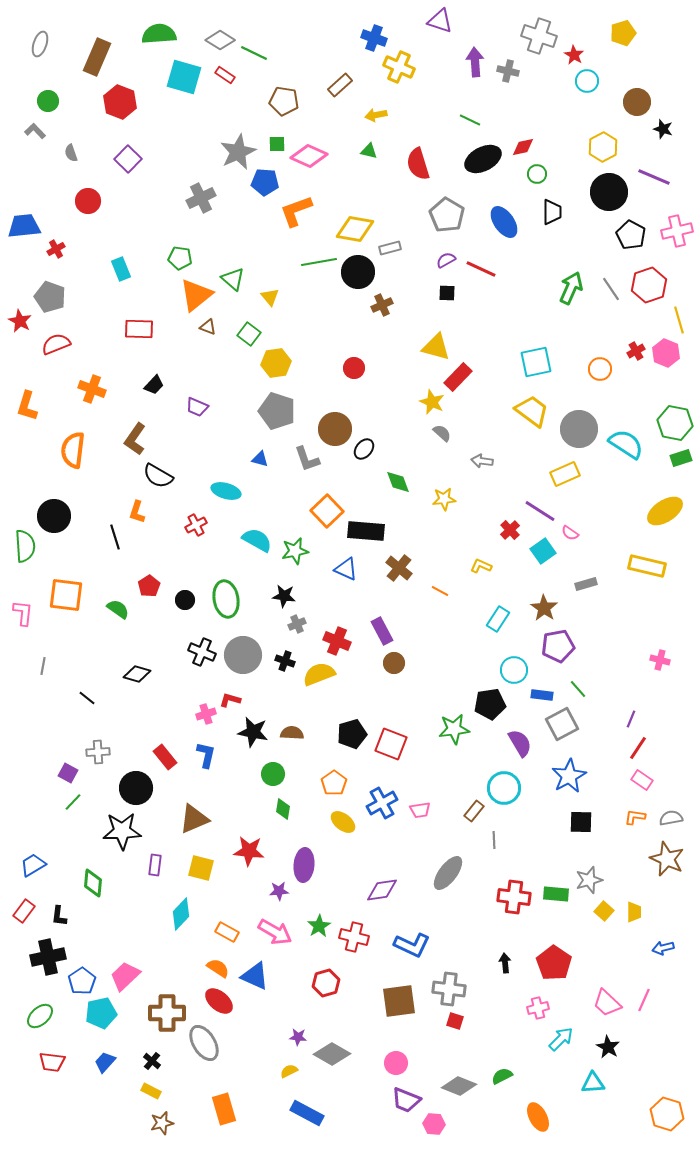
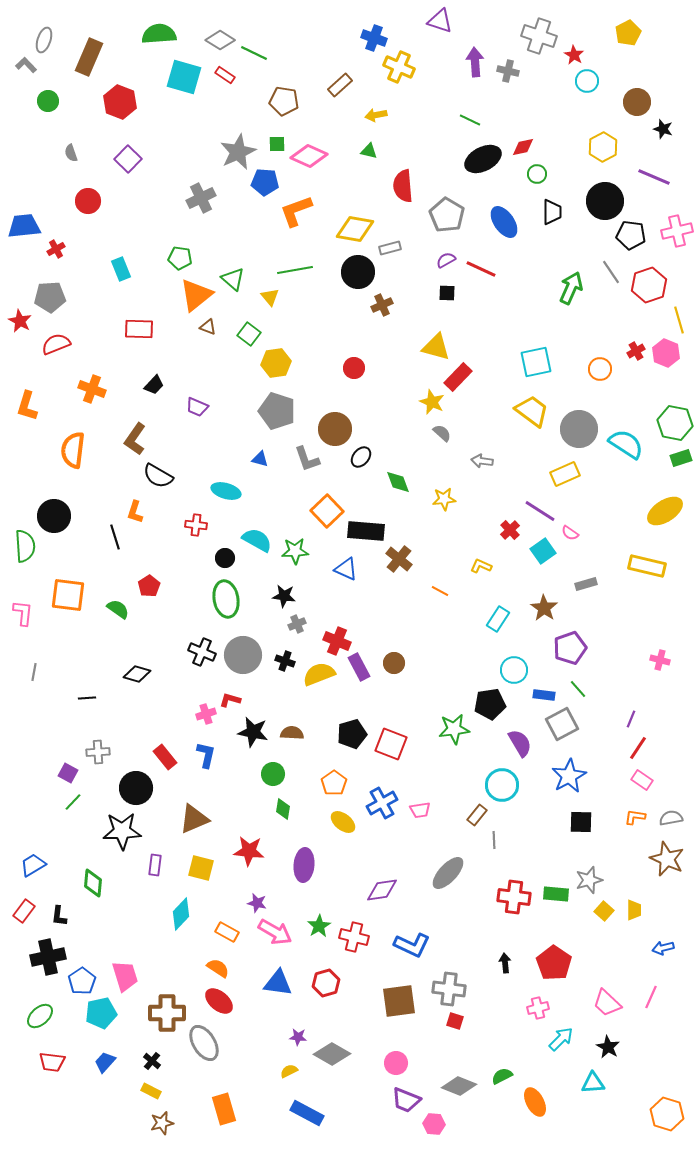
yellow pentagon at (623, 33): moved 5 px right; rotated 10 degrees counterclockwise
gray ellipse at (40, 44): moved 4 px right, 4 px up
brown rectangle at (97, 57): moved 8 px left
gray L-shape at (35, 131): moved 9 px left, 66 px up
red semicircle at (418, 164): moved 15 px left, 22 px down; rotated 12 degrees clockwise
black circle at (609, 192): moved 4 px left, 9 px down
black pentagon at (631, 235): rotated 20 degrees counterclockwise
green line at (319, 262): moved 24 px left, 8 px down
gray line at (611, 289): moved 17 px up
gray pentagon at (50, 297): rotated 24 degrees counterclockwise
black ellipse at (364, 449): moved 3 px left, 8 px down
orange L-shape at (137, 512): moved 2 px left
red cross at (196, 525): rotated 35 degrees clockwise
green star at (295, 551): rotated 8 degrees clockwise
brown cross at (399, 568): moved 9 px up
orange square at (66, 595): moved 2 px right
black circle at (185, 600): moved 40 px right, 42 px up
purple rectangle at (382, 631): moved 23 px left, 36 px down
purple pentagon at (558, 646): moved 12 px right, 2 px down; rotated 8 degrees counterclockwise
gray line at (43, 666): moved 9 px left, 6 px down
blue rectangle at (542, 695): moved 2 px right
black line at (87, 698): rotated 42 degrees counterclockwise
cyan circle at (504, 788): moved 2 px left, 3 px up
brown rectangle at (474, 811): moved 3 px right, 4 px down
gray ellipse at (448, 873): rotated 6 degrees clockwise
purple star at (279, 891): moved 22 px left, 12 px down; rotated 18 degrees clockwise
yellow trapezoid at (634, 912): moved 2 px up
pink trapezoid at (125, 976): rotated 116 degrees clockwise
blue triangle at (255, 976): moved 23 px right, 7 px down; rotated 16 degrees counterclockwise
pink line at (644, 1000): moved 7 px right, 3 px up
orange ellipse at (538, 1117): moved 3 px left, 15 px up
